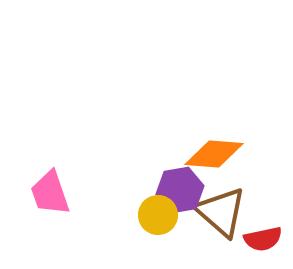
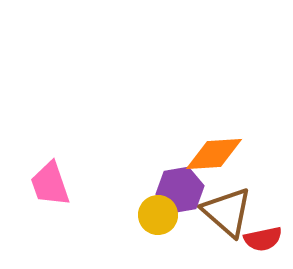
orange diamond: rotated 8 degrees counterclockwise
pink trapezoid: moved 9 px up
brown triangle: moved 6 px right
